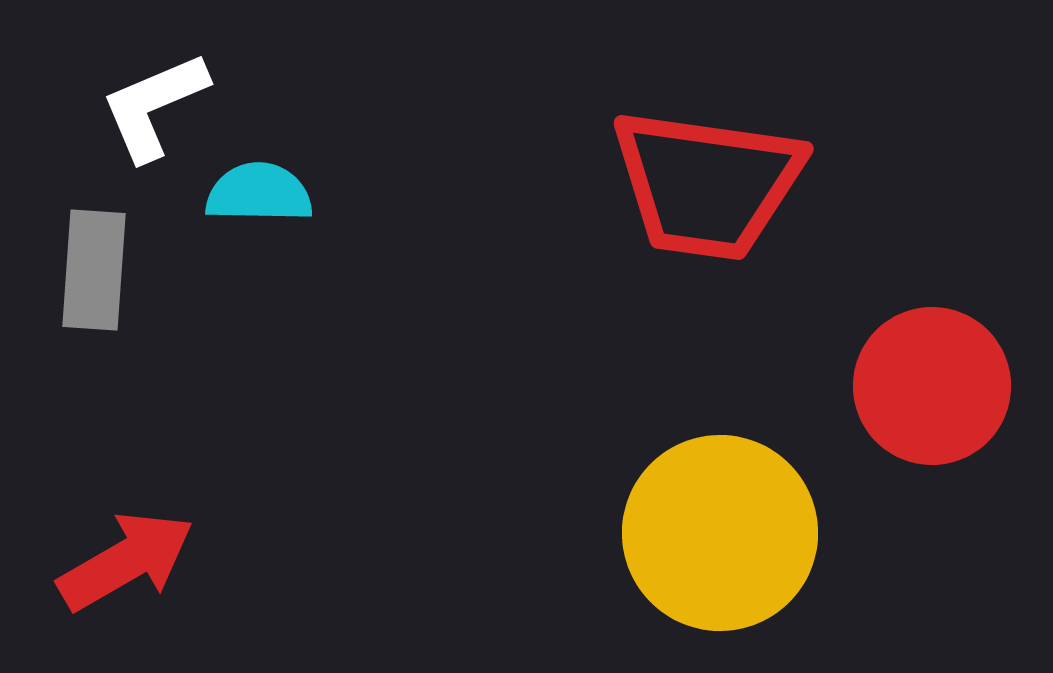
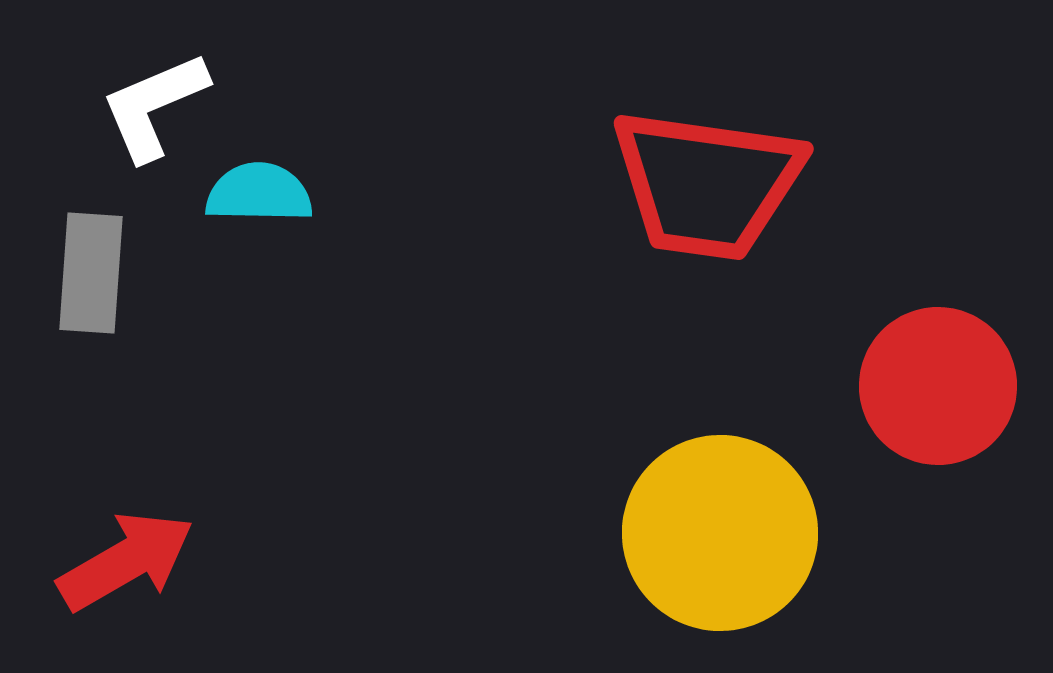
gray rectangle: moved 3 px left, 3 px down
red circle: moved 6 px right
